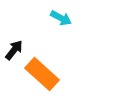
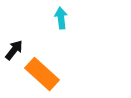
cyan arrow: rotated 125 degrees counterclockwise
